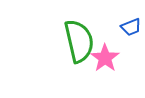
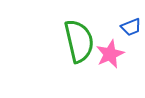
pink star: moved 5 px right, 4 px up; rotated 12 degrees clockwise
